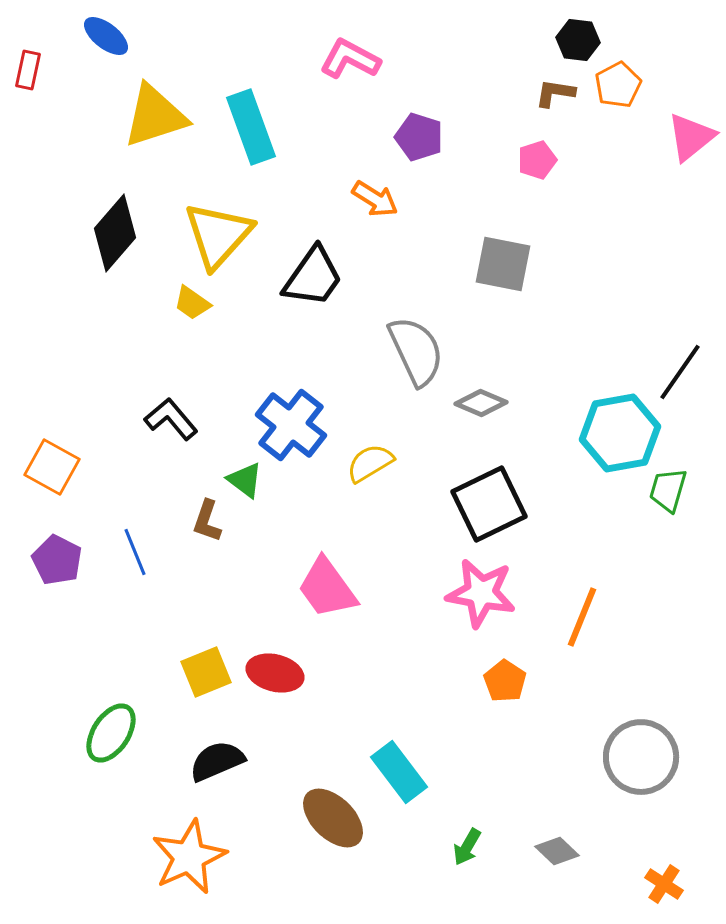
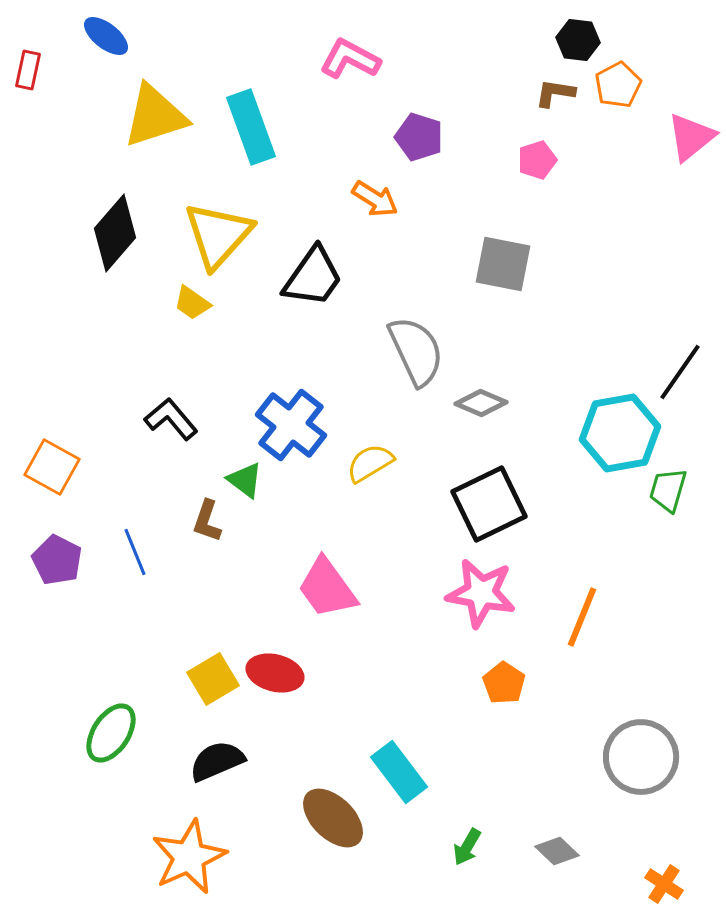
yellow square at (206, 672): moved 7 px right, 7 px down; rotated 9 degrees counterclockwise
orange pentagon at (505, 681): moved 1 px left, 2 px down
